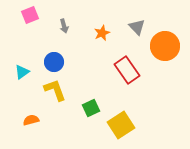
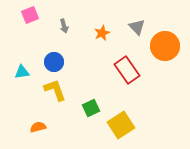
cyan triangle: rotated 28 degrees clockwise
orange semicircle: moved 7 px right, 7 px down
